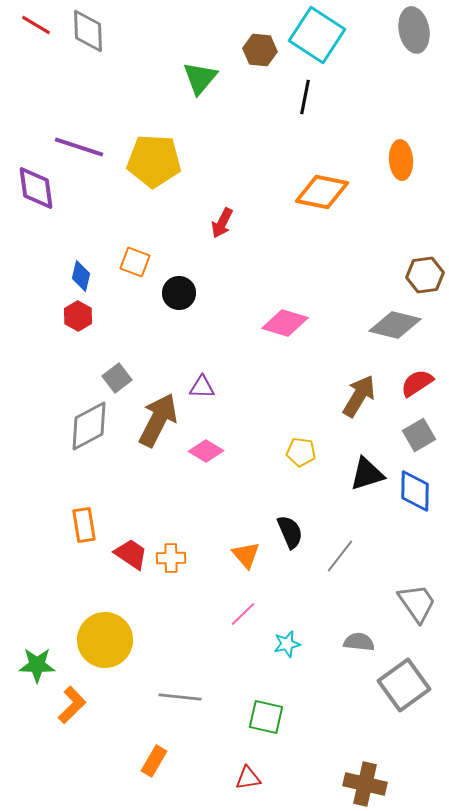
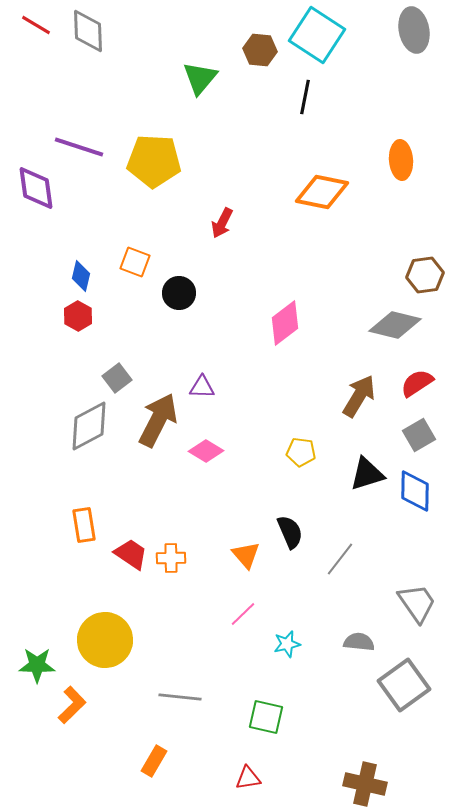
pink diamond at (285, 323): rotated 54 degrees counterclockwise
gray line at (340, 556): moved 3 px down
